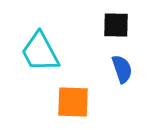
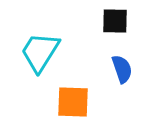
black square: moved 1 px left, 4 px up
cyan trapezoid: rotated 60 degrees clockwise
